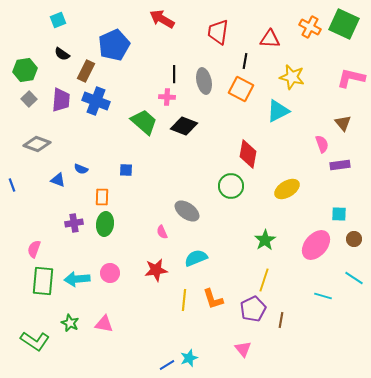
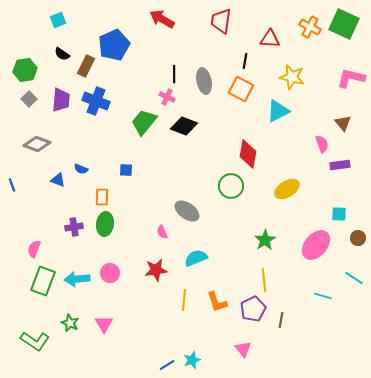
red trapezoid at (218, 32): moved 3 px right, 11 px up
brown rectangle at (86, 71): moved 5 px up
pink cross at (167, 97): rotated 21 degrees clockwise
green trapezoid at (144, 122): rotated 92 degrees counterclockwise
purple cross at (74, 223): moved 4 px down
brown circle at (354, 239): moved 4 px right, 1 px up
yellow line at (264, 280): rotated 25 degrees counterclockwise
green rectangle at (43, 281): rotated 16 degrees clockwise
orange L-shape at (213, 299): moved 4 px right, 3 px down
pink triangle at (104, 324): rotated 48 degrees clockwise
cyan star at (189, 358): moved 3 px right, 2 px down
